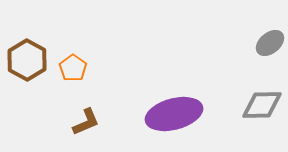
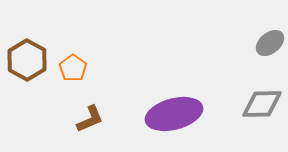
gray diamond: moved 1 px up
brown L-shape: moved 4 px right, 3 px up
